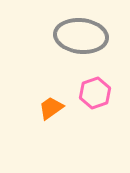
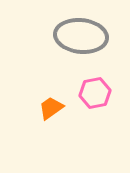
pink hexagon: rotated 8 degrees clockwise
